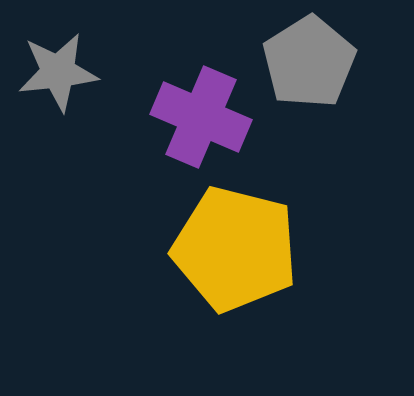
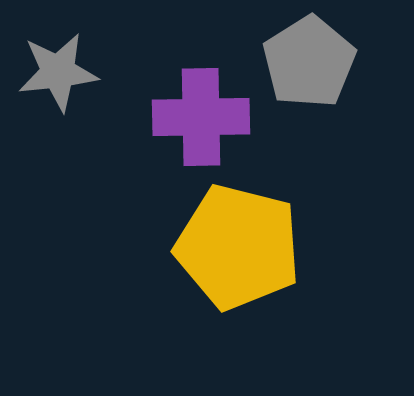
purple cross: rotated 24 degrees counterclockwise
yellow pentagon: moved 3 px right, 2 px up
